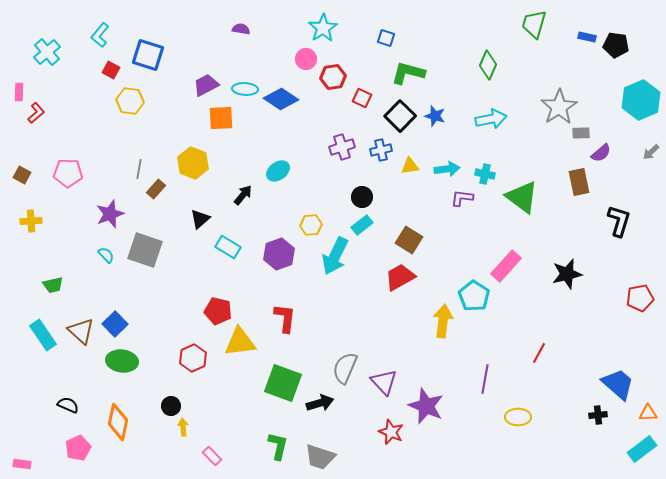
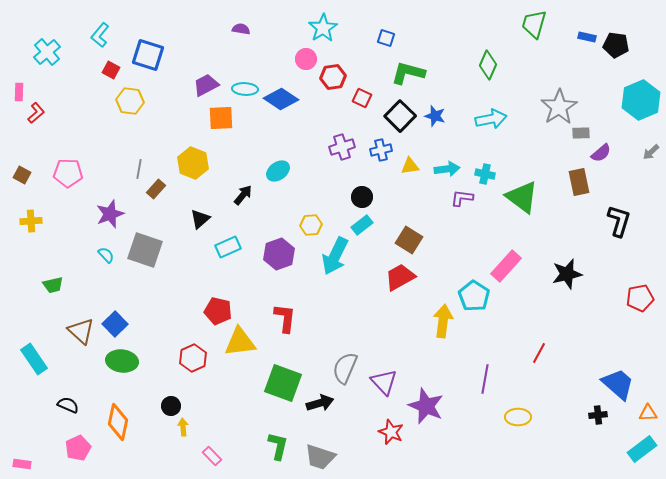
cyan rectangle at (228, 247): rotated 55 degrees counterclockwise
cyan rectangle at (43, 335): moved 9 px left, 24 px down
